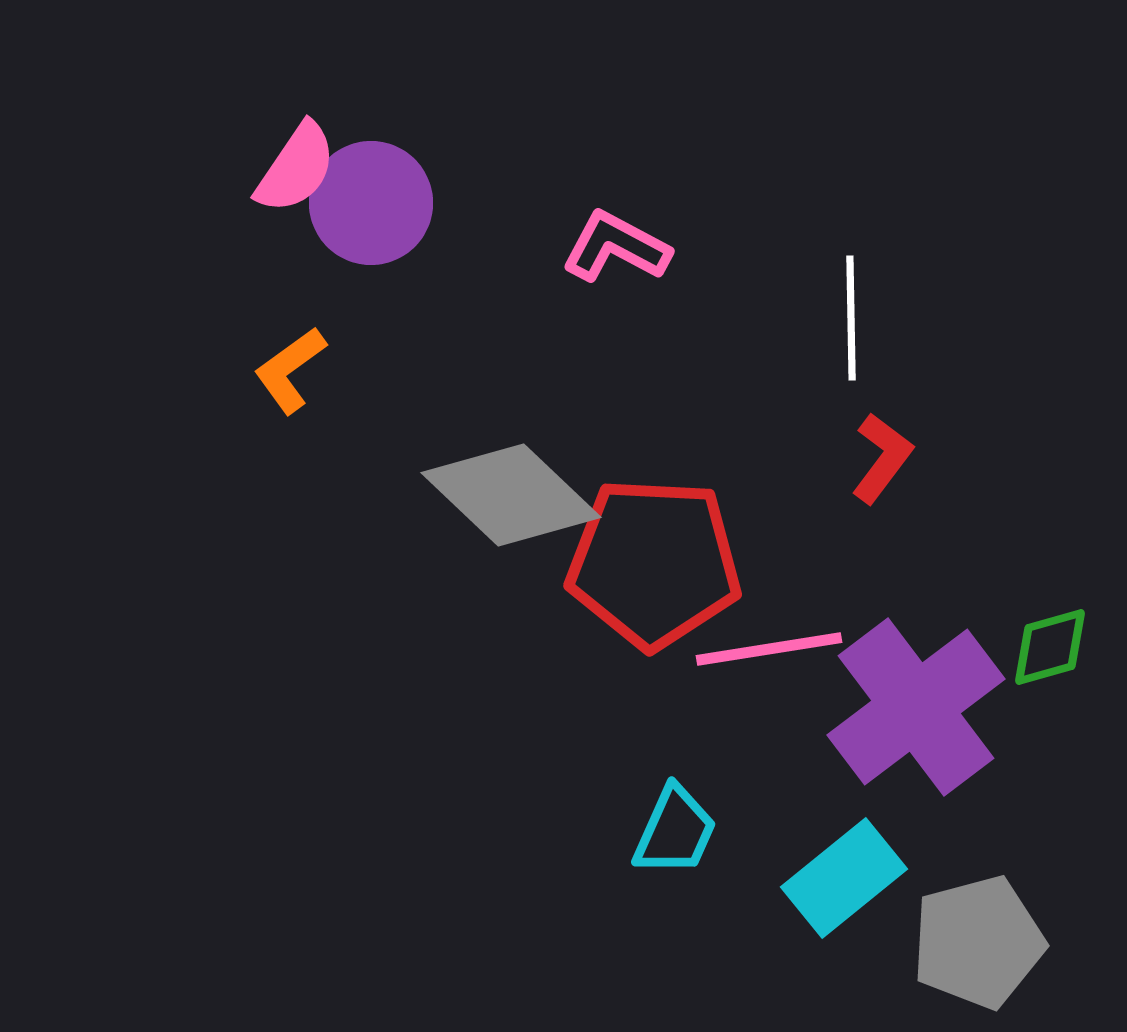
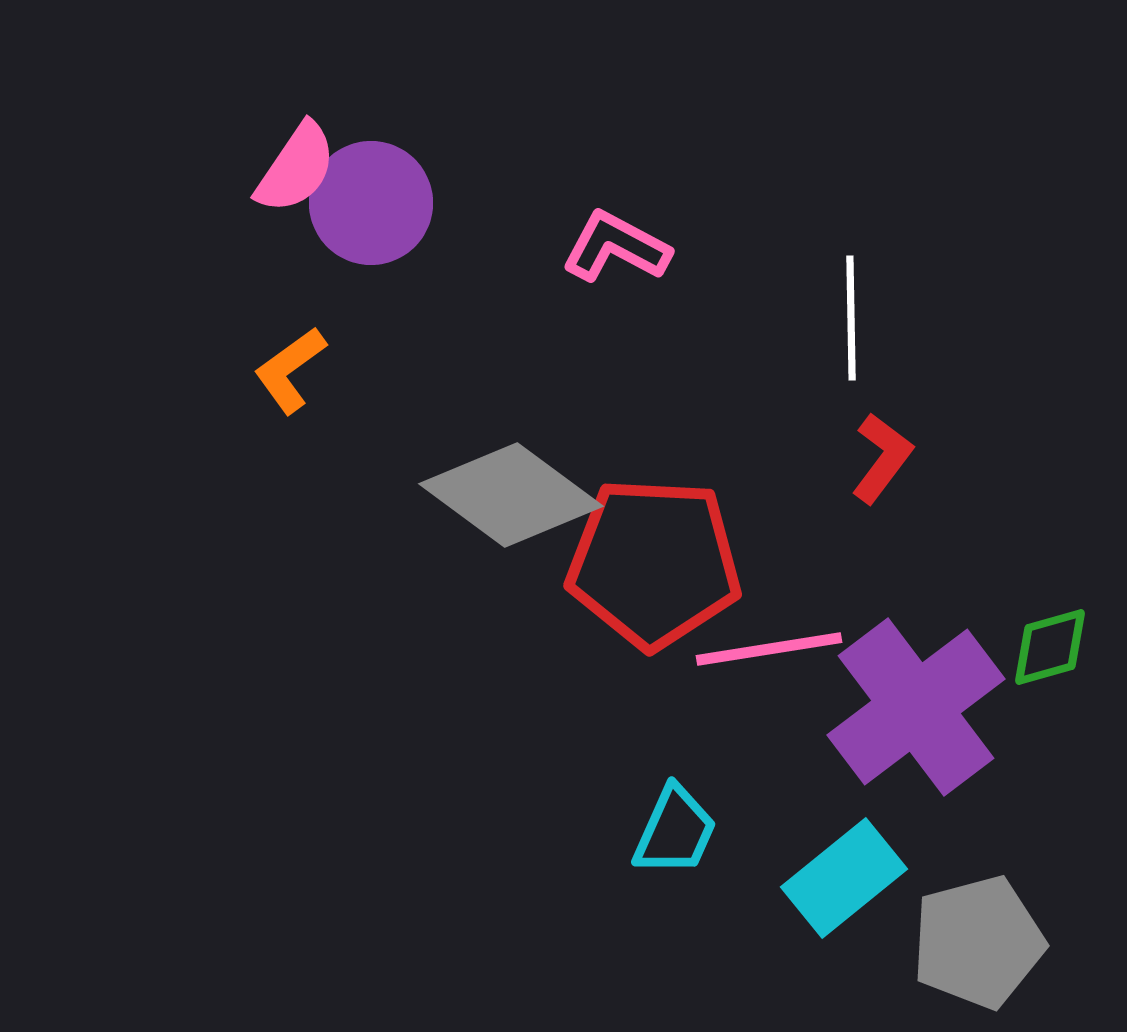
gray diamond: rotated 7 degrees counterclockwise
